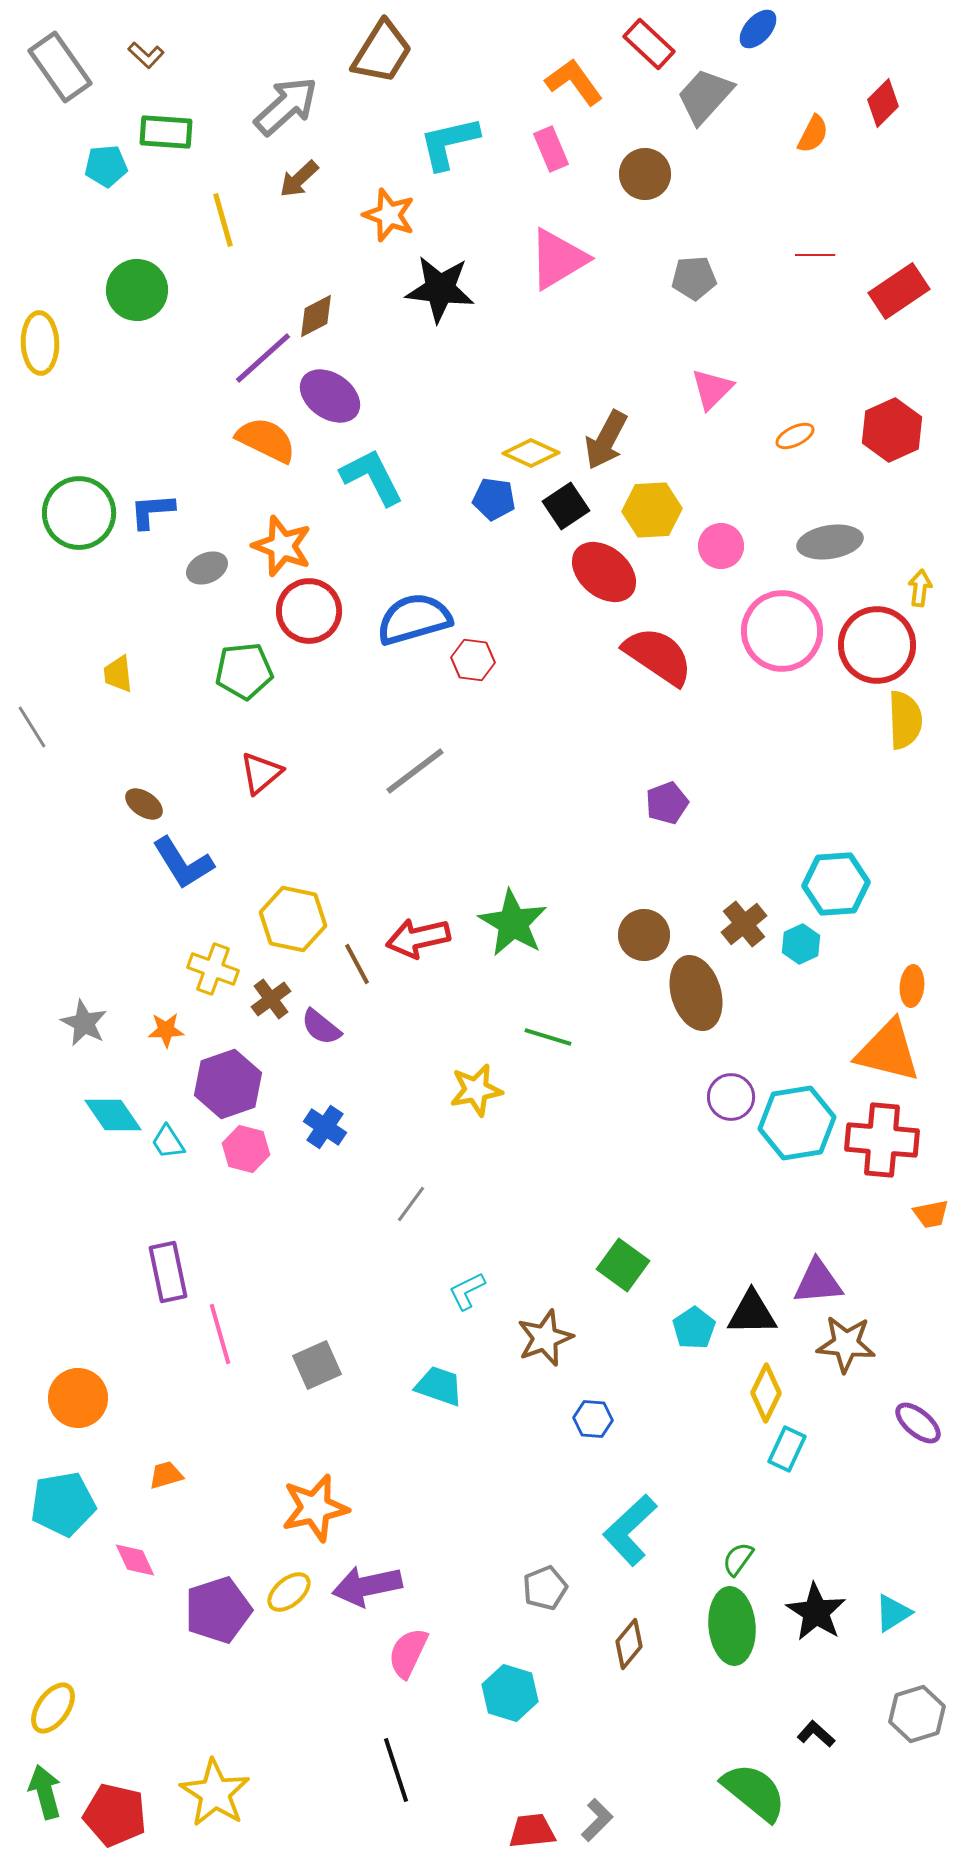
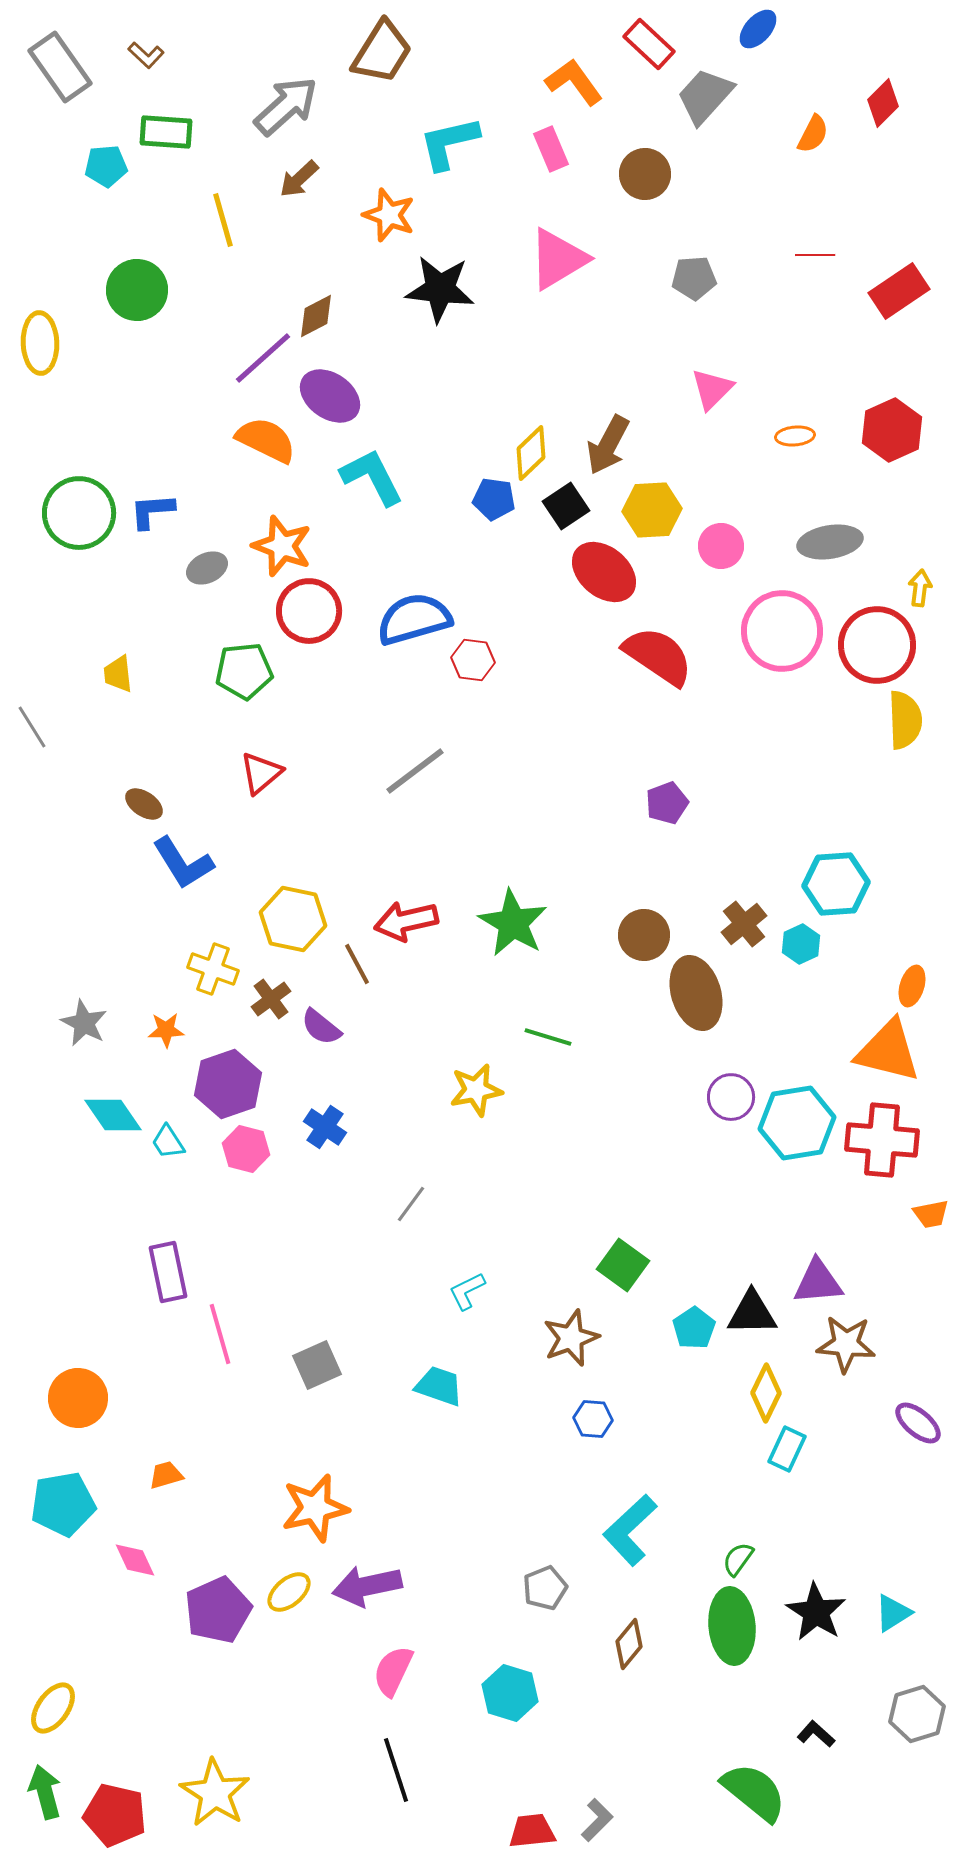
orange ellipse at (795, 436): rotated 21 degrees clockwise
brown arrow at (606, 440): moved 2 px right, 5 px down
yellow diamond at (531, 453): rotated 68 degrees counterclockwise
red arrow at (418, 938): moved 12 px left, 17 px up
orange ellipse at (912, 986): rotated 12 degrees clockwise
brown star at (545, 1338): moved 26 px right
purple pentagon at (218, 1610): rotated 6 degrees counterclockwise
pink semicircle at (408, 1653): moved 15 px left, 18 px down
